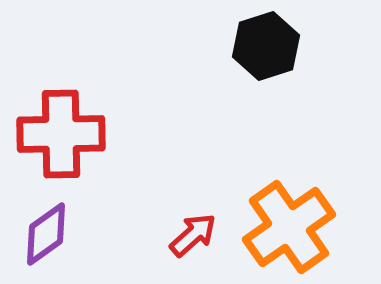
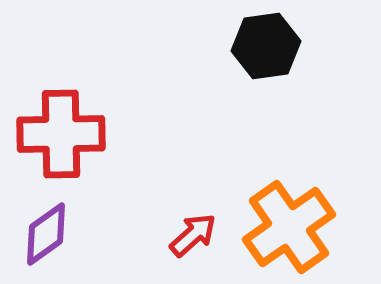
black hexagon: rotated 10 degrees clockwise
